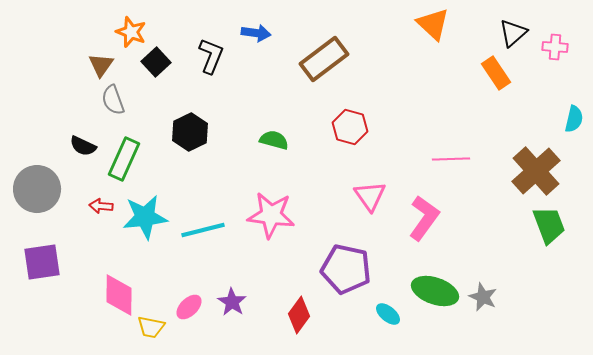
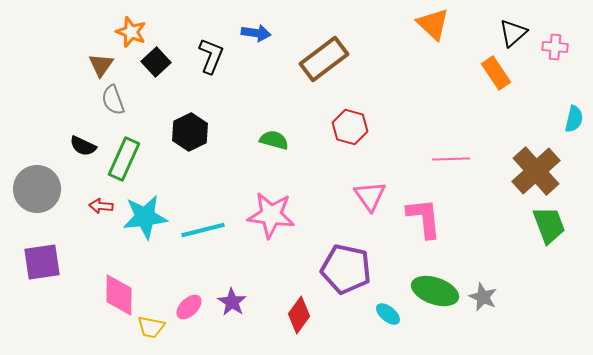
pink L-shape: rotated 42 degrees counterclockwise
